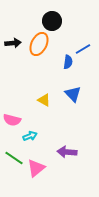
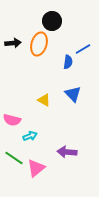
orange ellipse: rotated 10 degrees counterclockwise
